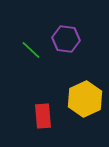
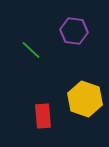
purple hexagon: moved 8 px right, 8 px up
yellow hexagon: rotated 16 degrees counterclockwise
